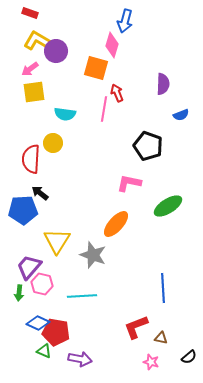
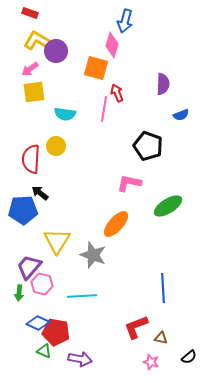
yellow circle: moved 3 px right, 3 px down
